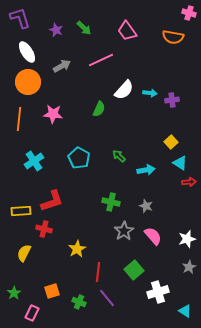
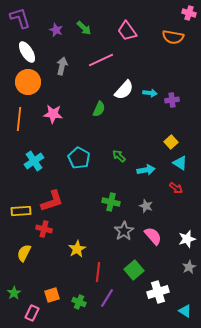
gray arrow at (62, 66): rotated 48 degrees counterclockwise
red arrow at (189, 182): moved 13 px left, 6 px down; rotated 40 degrees clockwise
orange square at (52, 291): moved 4 px down
purple line at (107, 298): rotated 72 degrees clockwise
